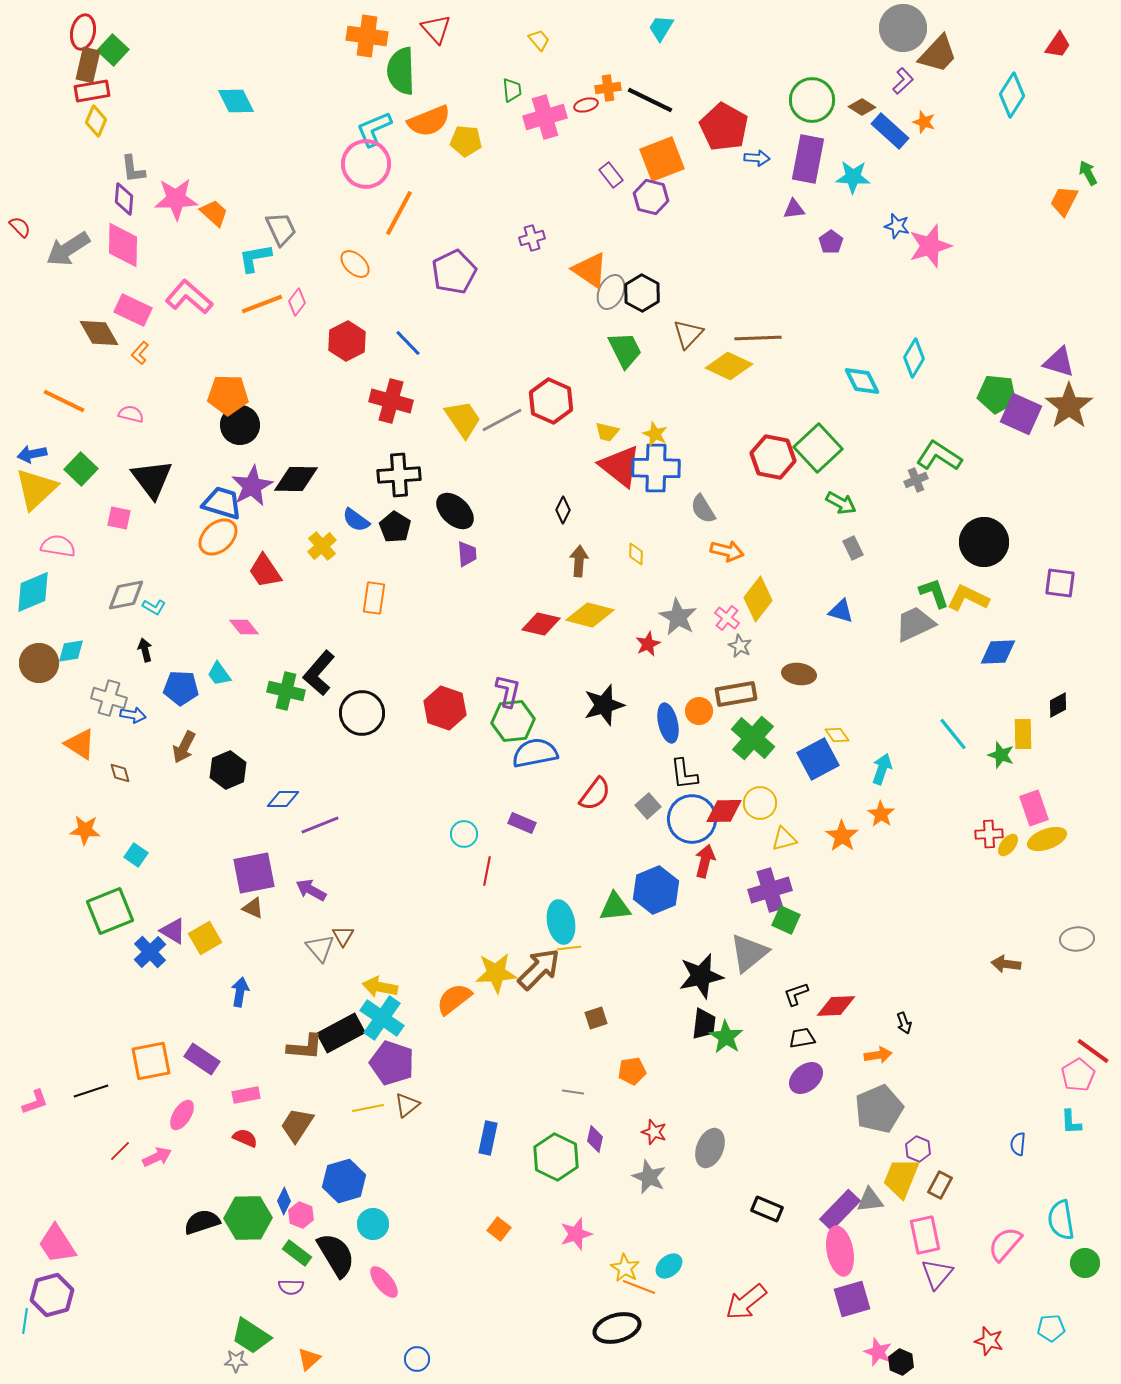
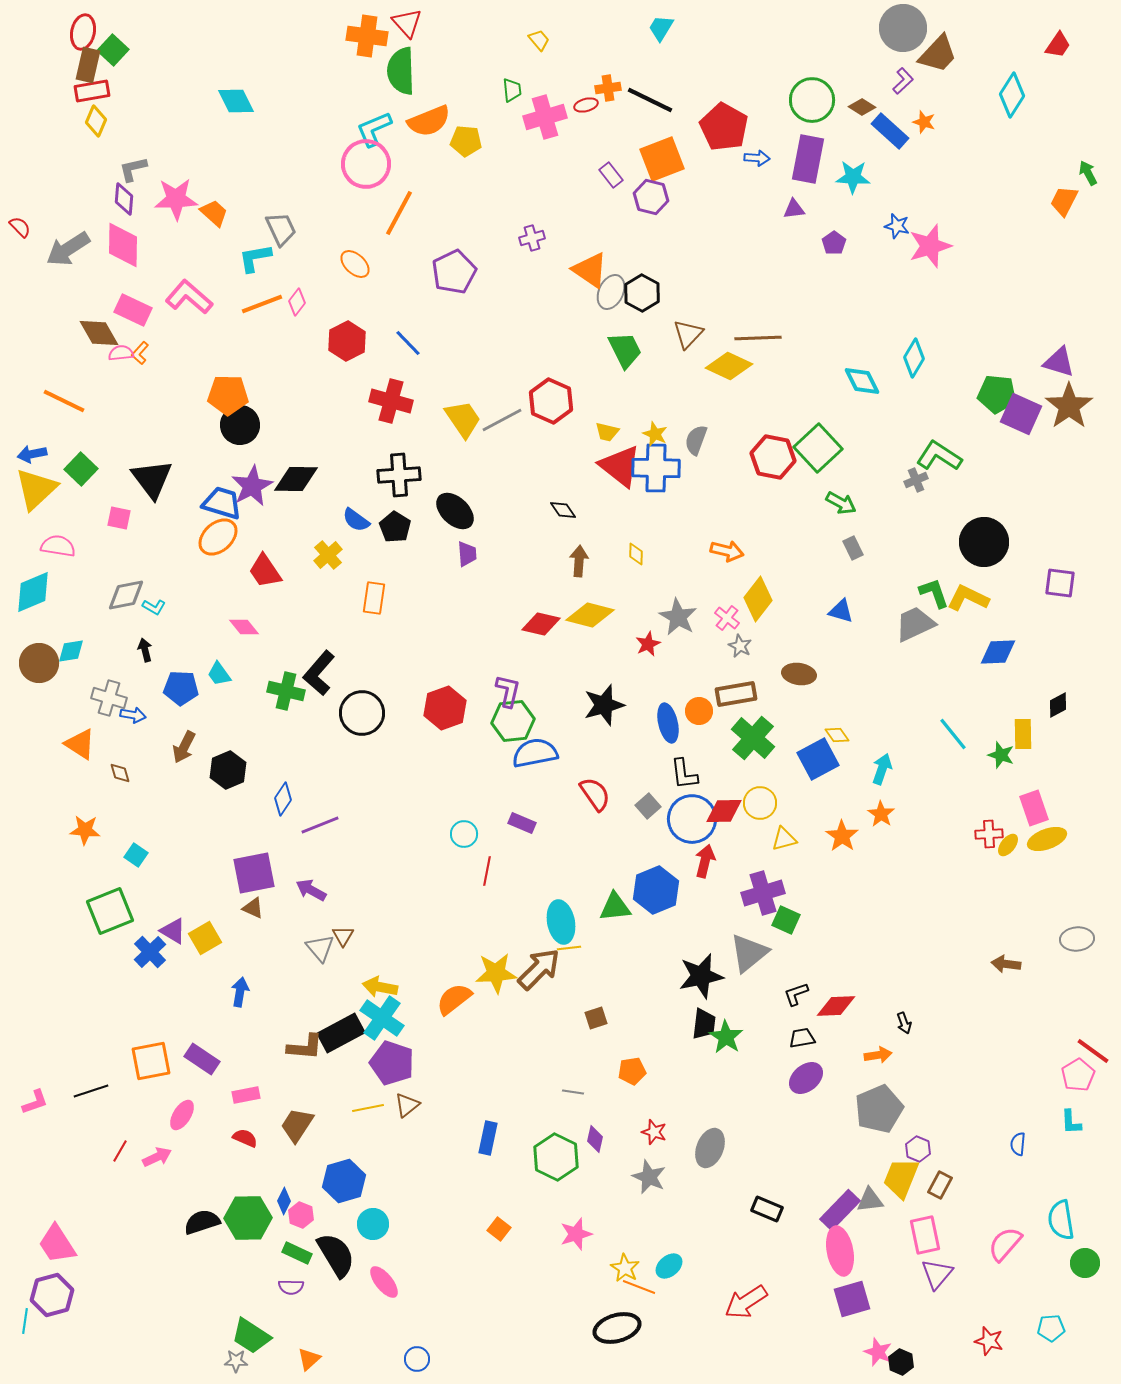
red triangle at (436, 29): moved 29 px left, 6 px up
gray L-shape at (133, 169): rotated 84 degrees clockwise
purple pentagon at (831, 242): moved 3 px right, 1 px down
pink semicircle at (131, 414): moved 10 px left, 61 px up; rotated 20 degrees counterclockwise
gray semicircle at (703, 509): moved 7 px left, 69 px up; rotated 52 degrees clockwise
black diamond at (563, 510): rotated 60 degrees counterclockwise
yellow cross at (322, 546): moved 6 px right, 9 px down
red hexagon at (445, 708): rotated 21 degrees clockwise
red semicircle at (595, 794): rotated 72 degrees counterclockwise
blue diamond at (283, 799): rotated 56 degrees counterclockwise
purple cross at (770, 890): moved 7 px left, 3 px down
red line at (120, 1151): rotated 15 degrees counterclockwise
green rectangle at (297, 1253): rotated 12 degrees counterclockwise
red arrow at (746, 1302): rotated 6 degrees clockwise
